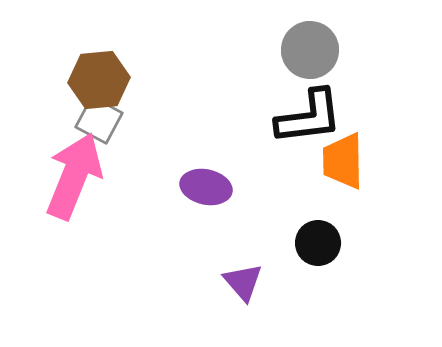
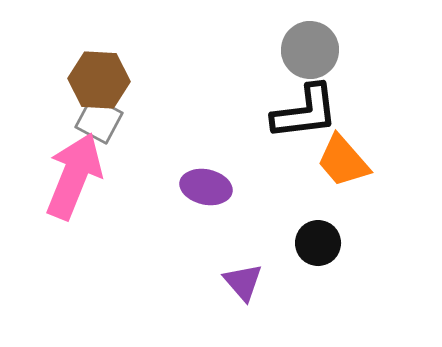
brown hexagon: rotated 8 degrees clockwise
black L-shape: moved 4 px left, 5 px up
orange trapezoid: rotated 40 degrees counterclockwise
